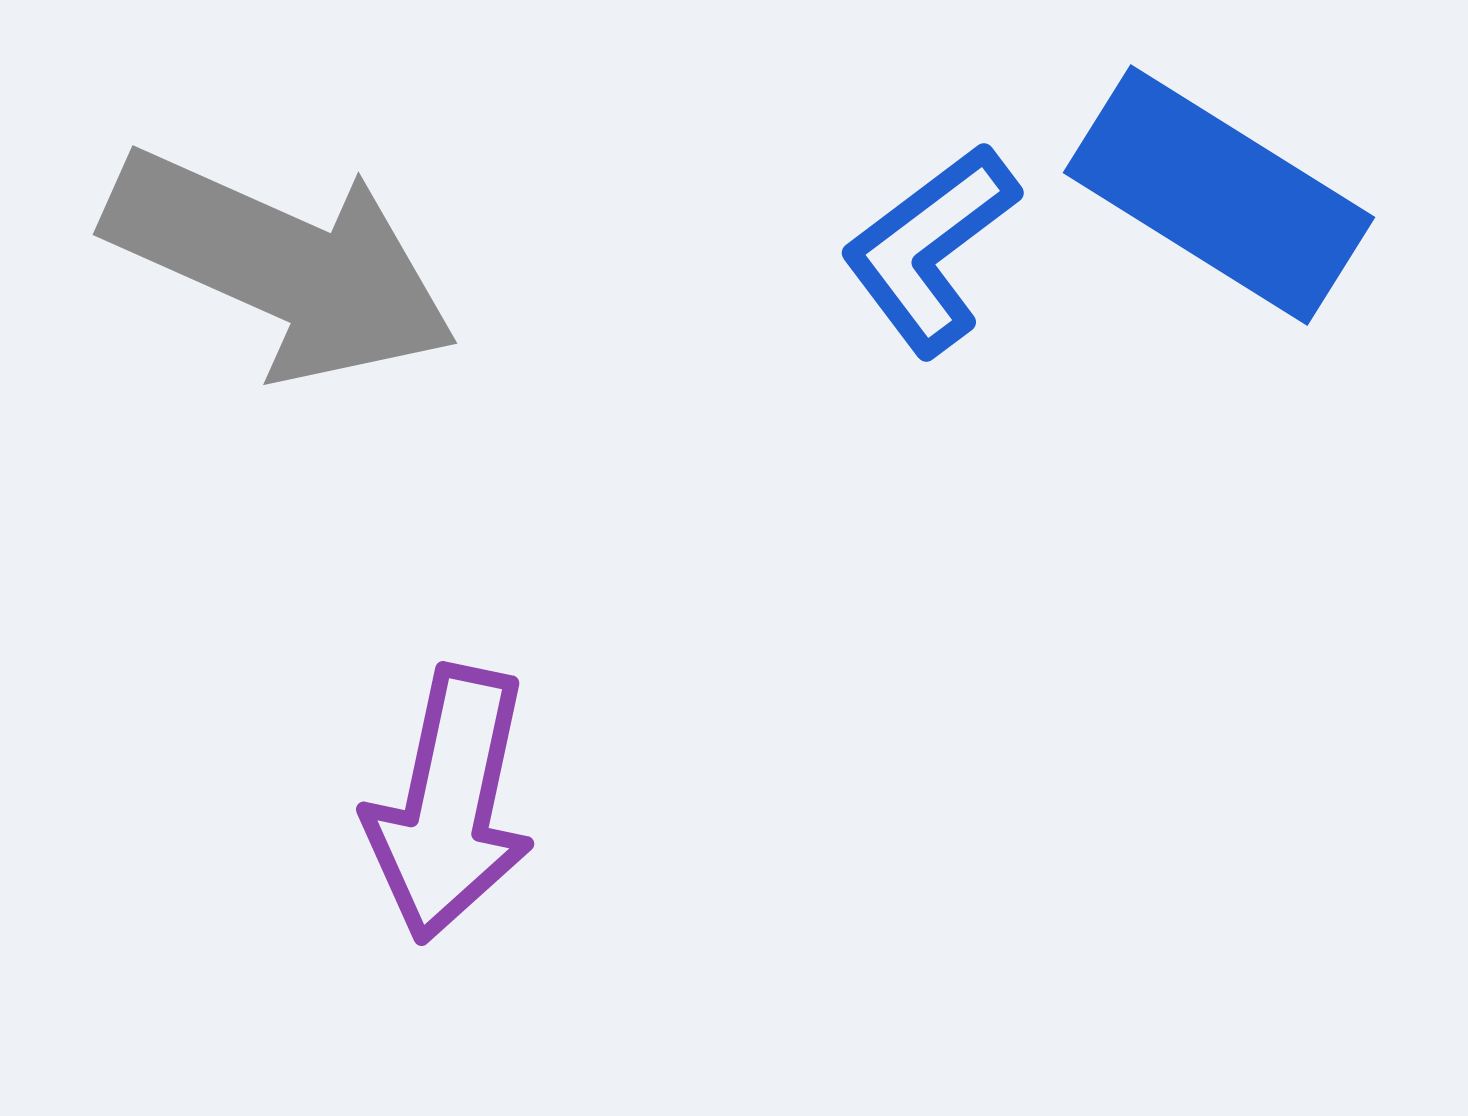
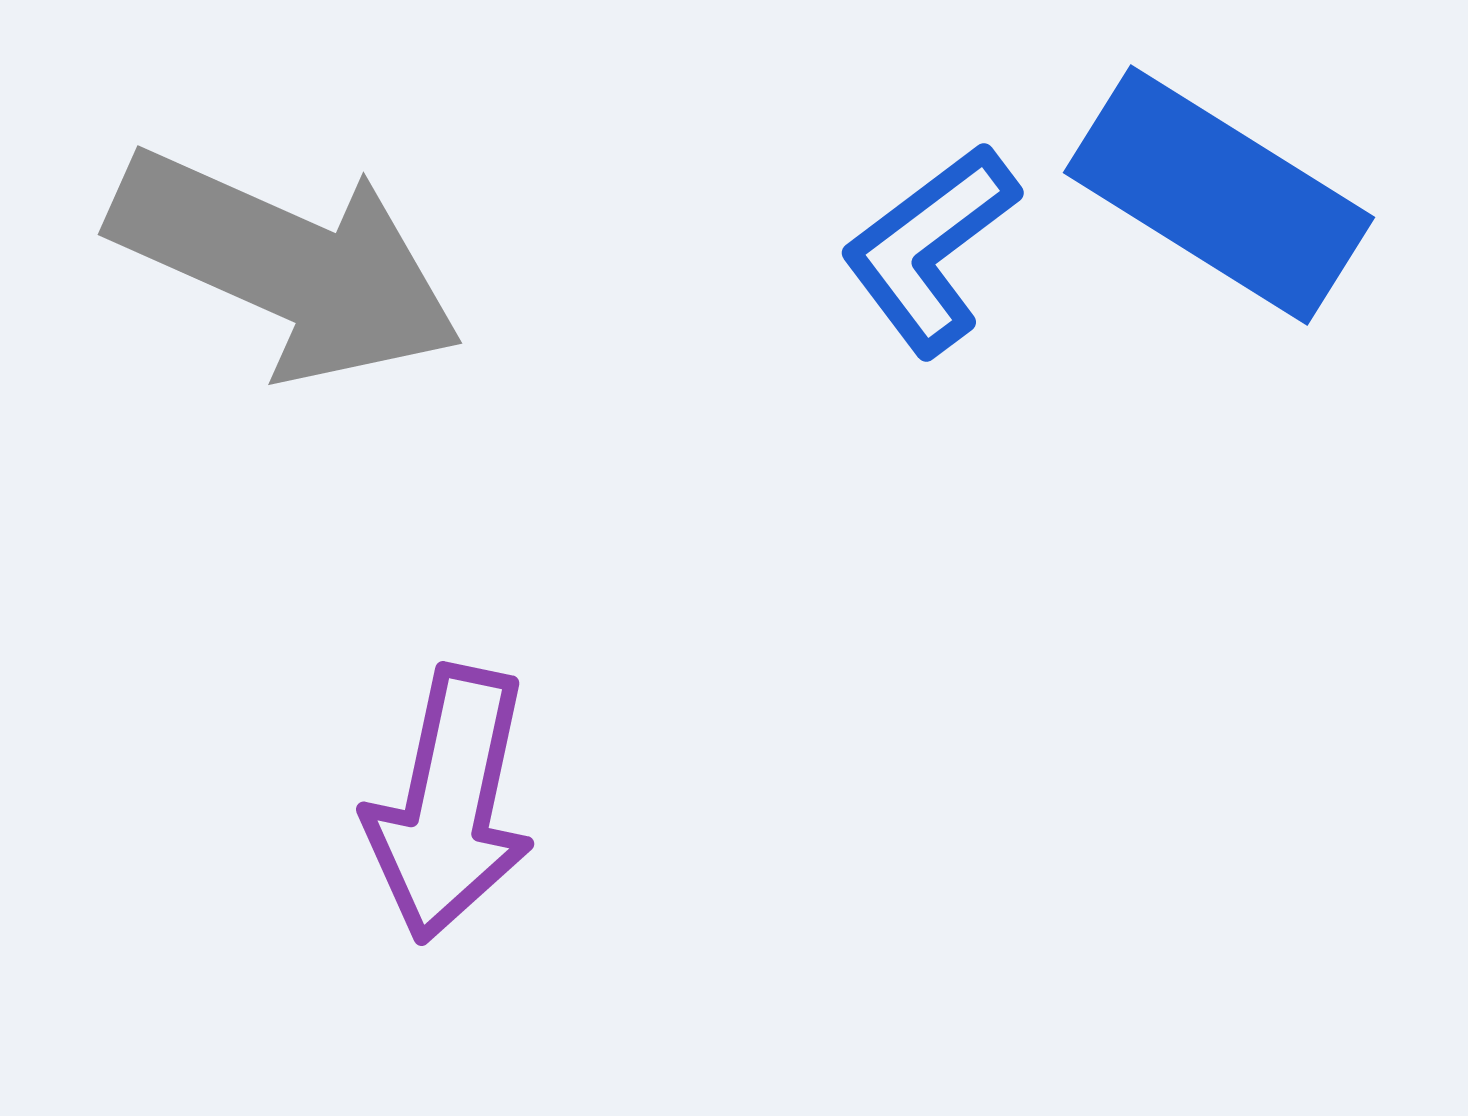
gray arrow: moved 5 px right
